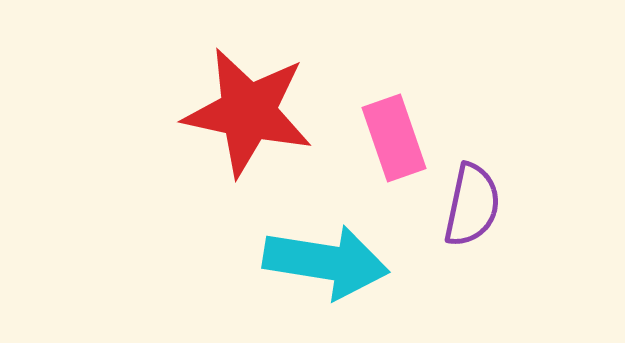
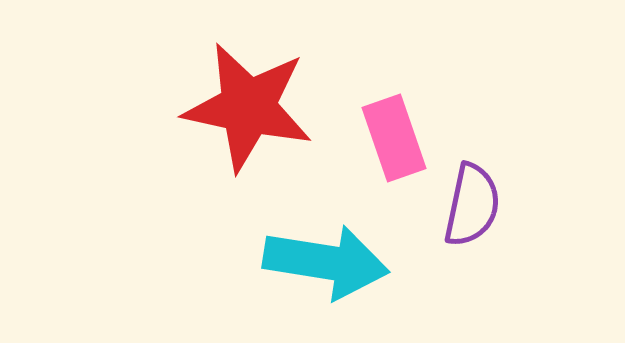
red star: moved 5 px up
